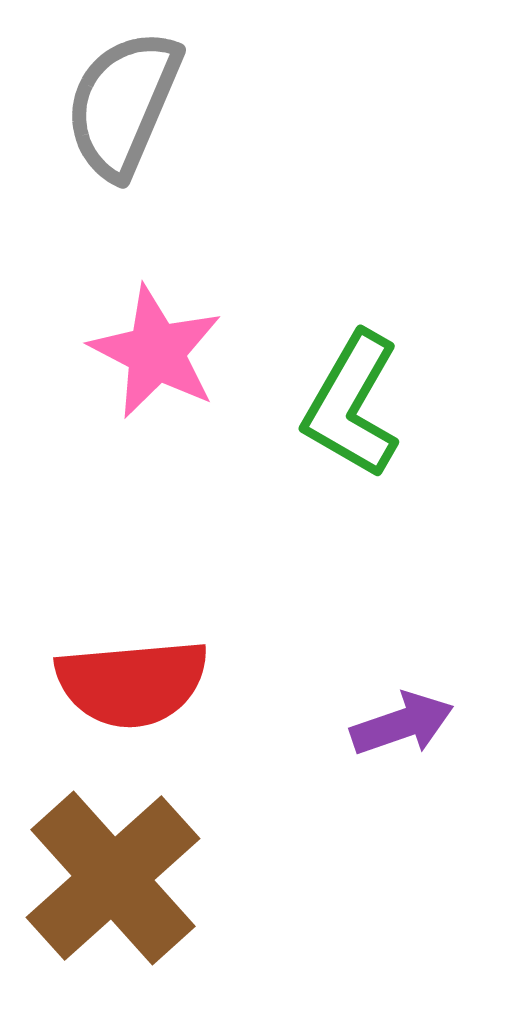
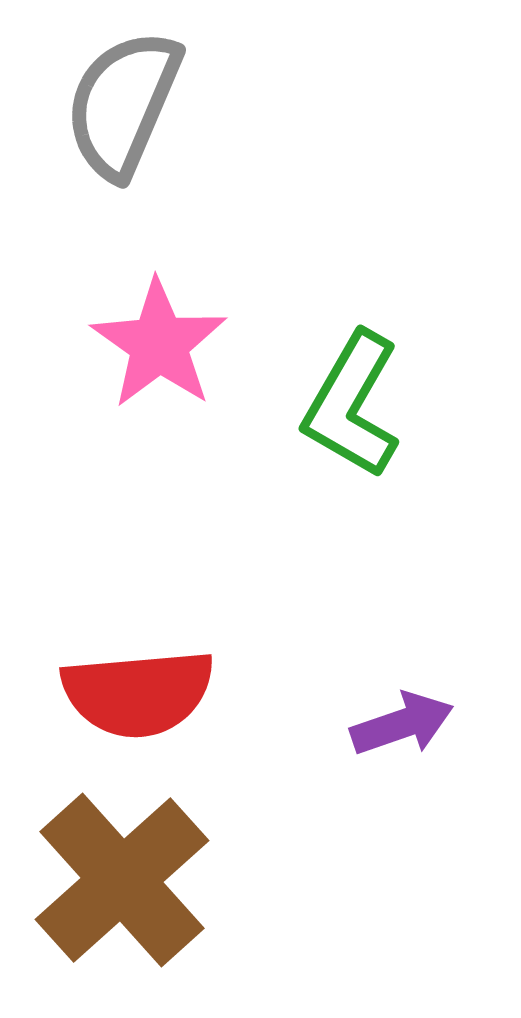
pink star: moved 3 px right, 8 px up; rotated 8 degrees clockwise
red semicircle: moved 6 px right, 10 px down
brown cross: moved 9 px right, 2 px down
